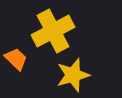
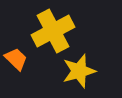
yellow star: moved 6 px right, 4 px up
